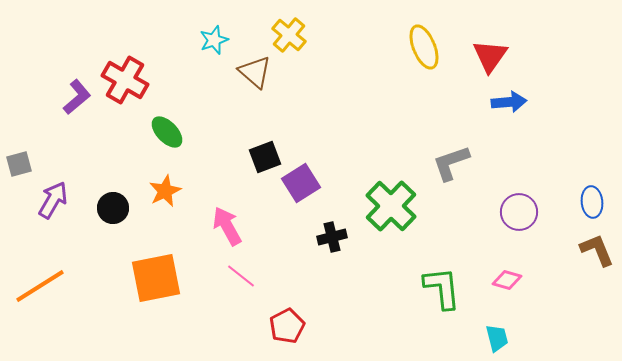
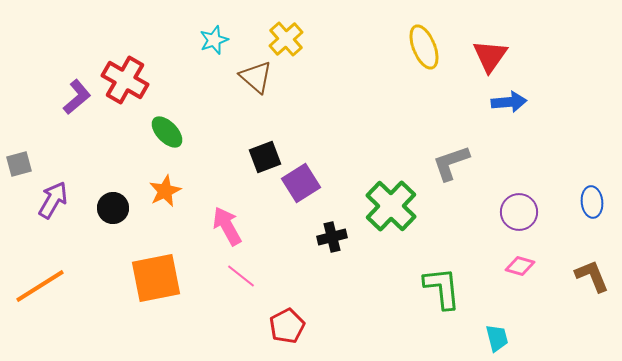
yellow cross: moved 3 px left, 4 px down; rotated 8 degrees clockwise
brown triangle: moved 1 px right, 5 px down
brown L-shape: moved 5 px left, 26 px down
pink diamond: moved 13 px right, 14 px up
